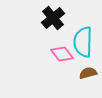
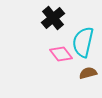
cyan semicircle: rotated 12 degrees clockwise
pink diamond: moved 1 px left
